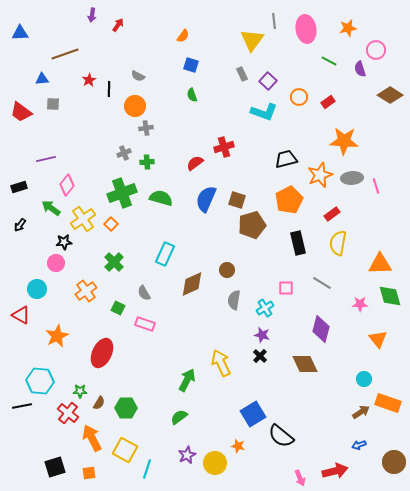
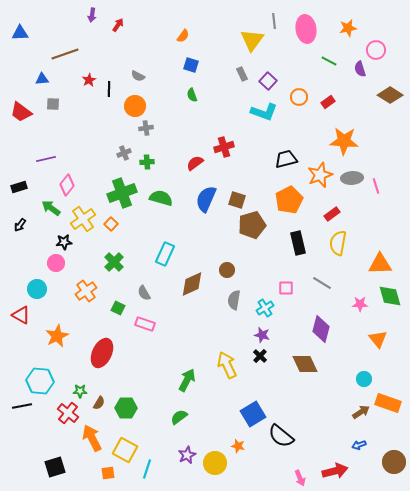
yellow arrow at (221, 363): moved 6 px right, 2 px down
orange square at (89, 473): moved 19 px right
